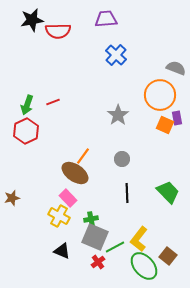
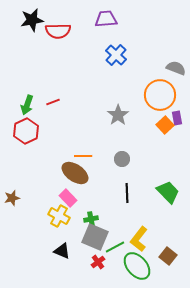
orange square: rotated 24 degrees clockwise
orange line: rotated 54 degrees clockwise
green ellipse: moved 7 px left
